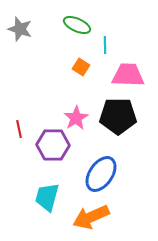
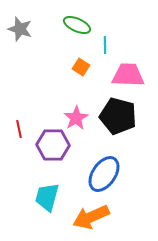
black pentagon: rotated 15 degrees clockwise
blue ellipse: moved 3 px right
